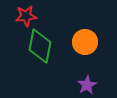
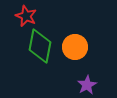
red star: rotated 30 degrees clockwise
orange circle: moved 10 px left, 5 px down
